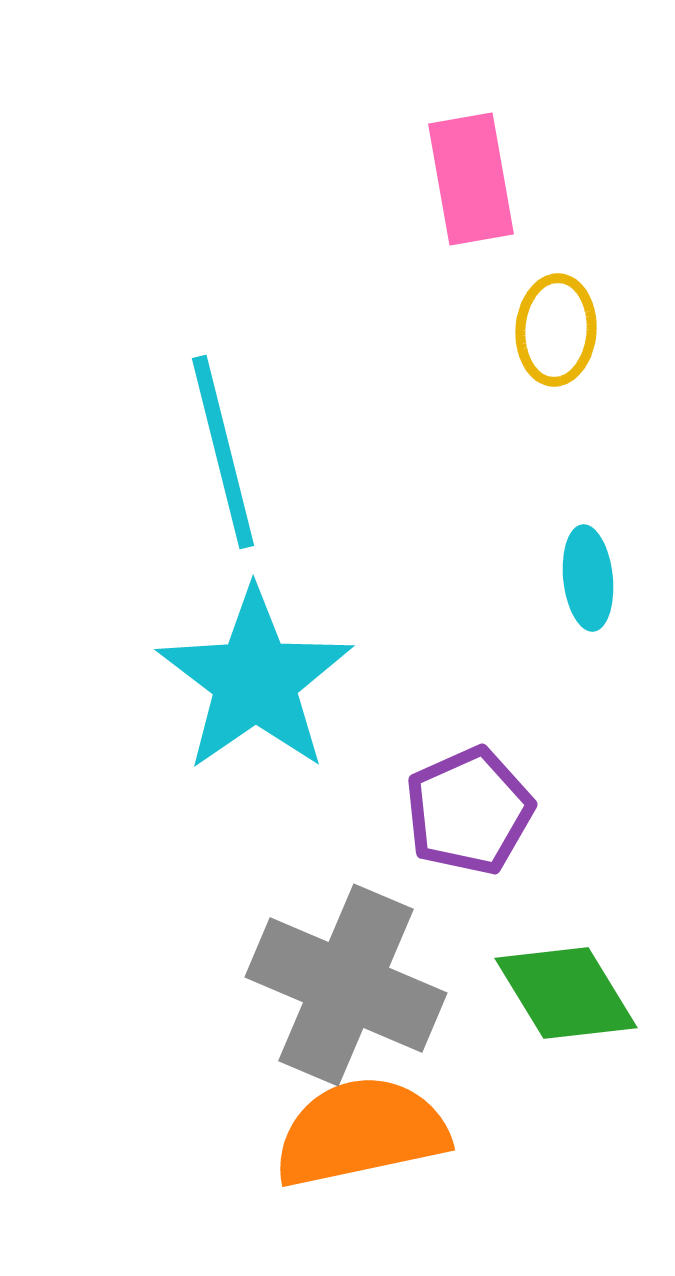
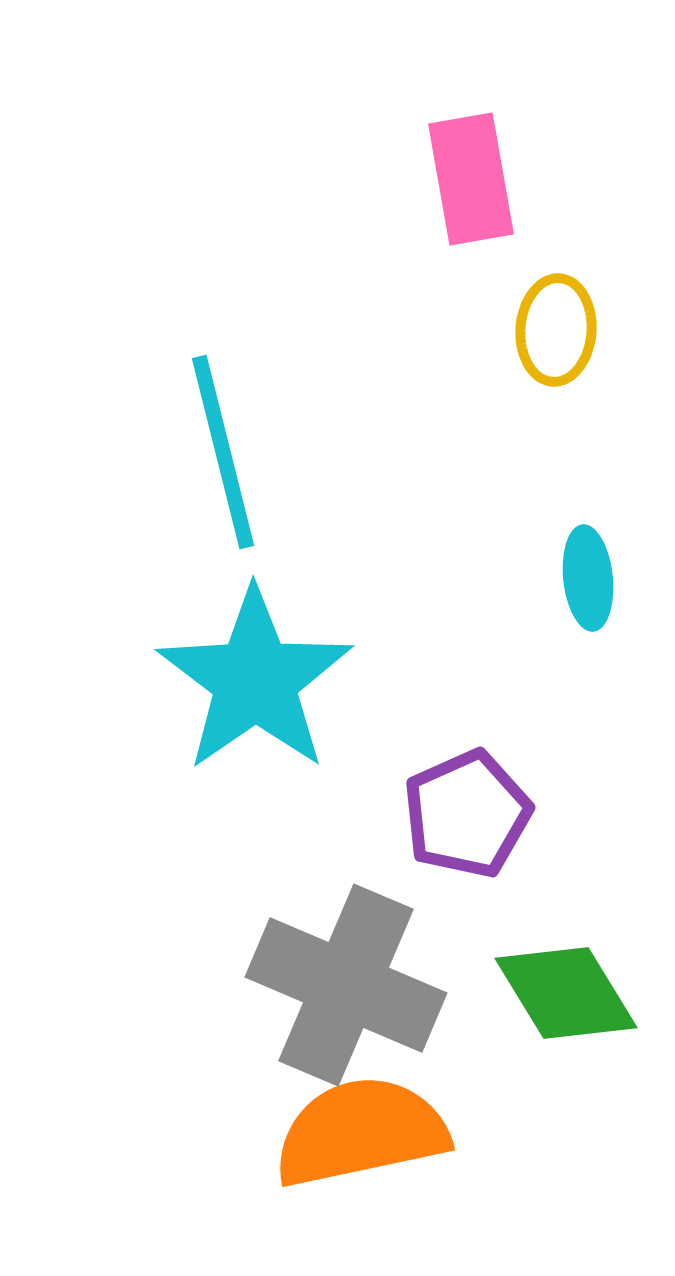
purple pentagon: moved 2 px left, 3 px down
